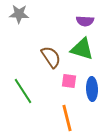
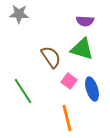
pink square: rotated 28 degrees clockwise
blue ellipse: rotated 15 degrees counterclockwise
